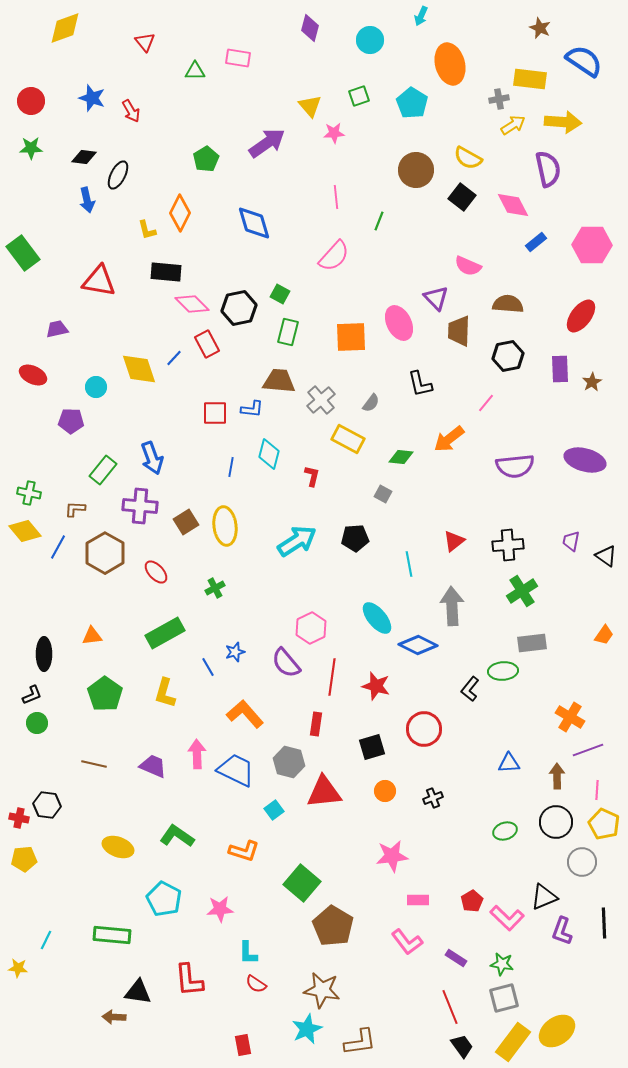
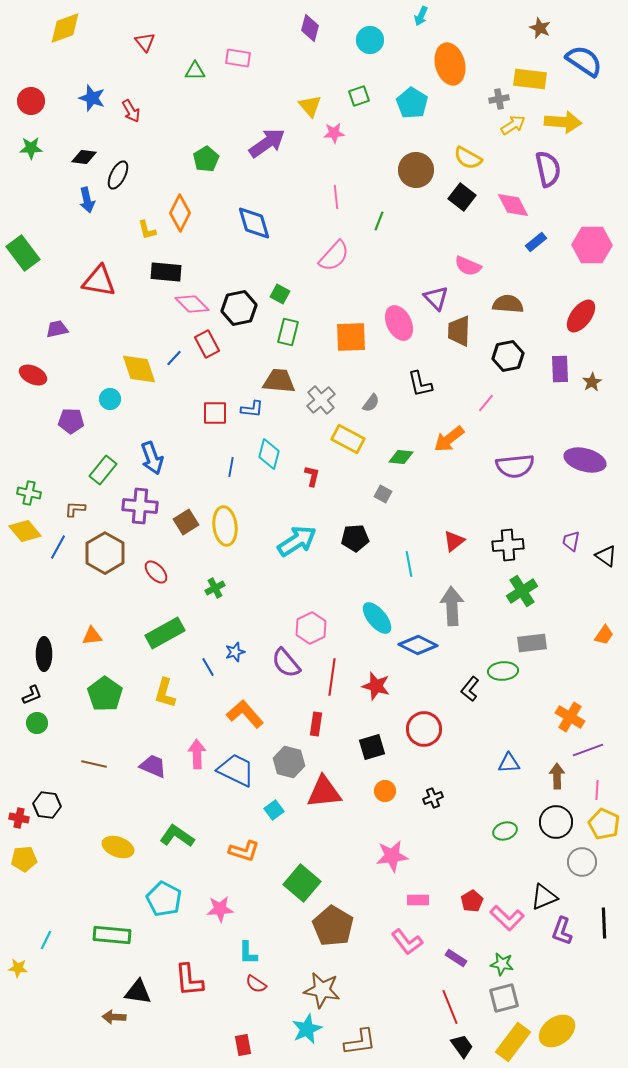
cyan circle at (96, 387): moved 14 px right, 12 px down
